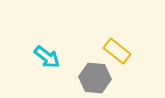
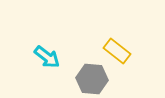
gray hexagon: moved 3 px left, 1 px down
